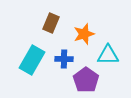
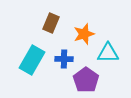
cyan triangle: moved 2 px up
